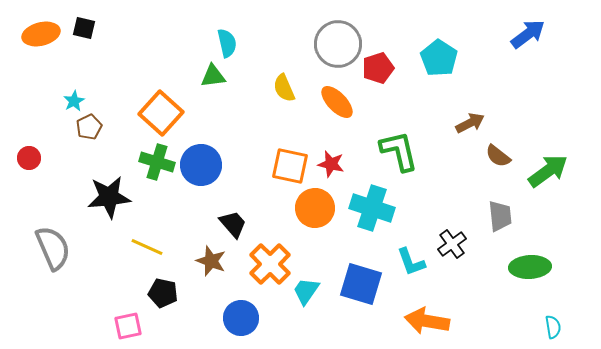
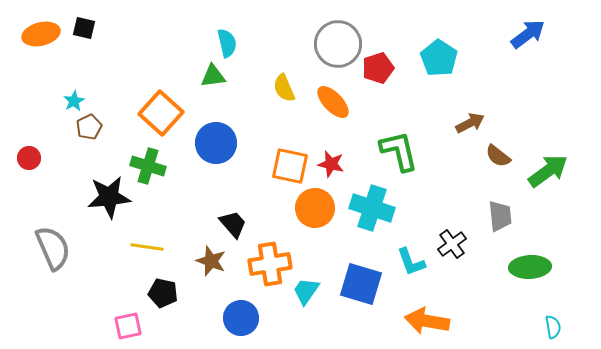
orange ellipse at (337, 102): moved 4 px left
green cross at (157, 162): moved 9 px left, 4 px down
blue circle at (201, 165): moved 15 px right, 22 px up
yellow line at (147, 247): rotated 16 degrees counterclockwise
orange cross at (270, 264): rotated 36 degrees clockwise
